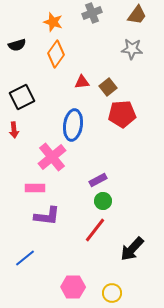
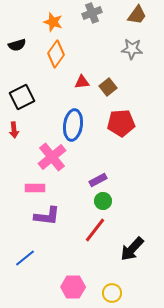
red pentagon: moved 1 px left, 9 px down
